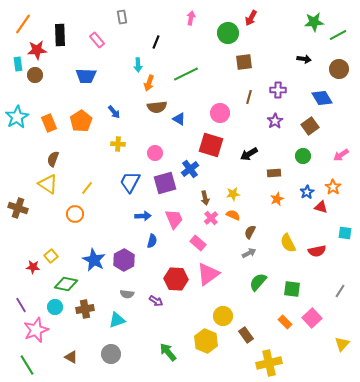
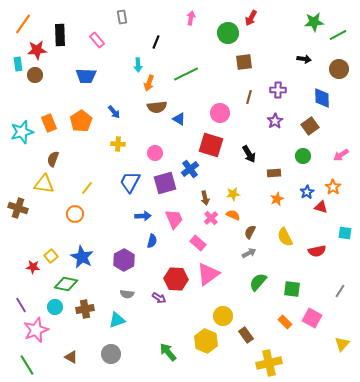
blue diamond at (322, 98): rotated 30 degrees clockwise
cyan star at (17, 117): moved 5 px right, 15 px down; rotated 15 degrees clockwise
black arrow at (249, 154): rotated 90 degrees counterclockwise
yellow triangle at (48, 184): moved 4 px left; rotated 25 degrees counterclockwise
yellow semicircle at (288, 243): moved 3 px left, 6 px up
blue star at (94, 260): moved 12 px left, 3 px up
purple arrow at (156, 301): moved 3 px right, 3 px up
pink square at (312, 318): rotated 18 degrees counterclockwise
